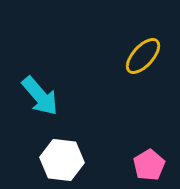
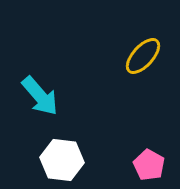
pink pentagon: rotated 12 degrees counterclockwise
